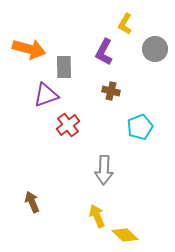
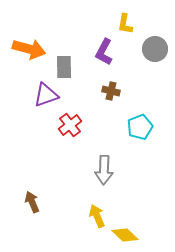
yellow L-shape: rotated 20 degrees counterclockwise
red cross: moved 2 px right
